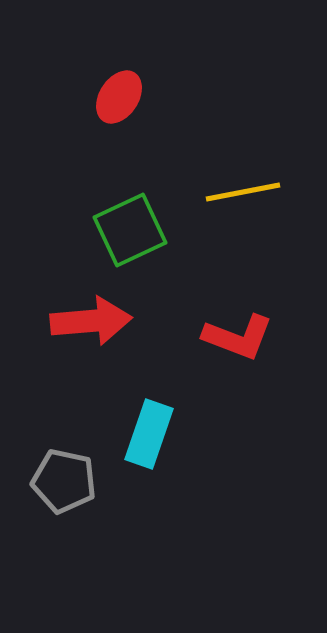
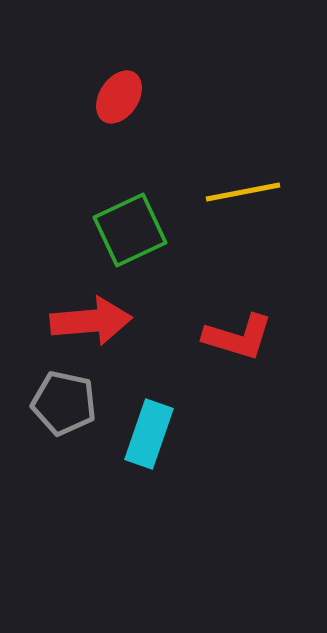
red L-shape: rotated 4 degrees counterclockwise
gray pentagon: moved 78 px up
